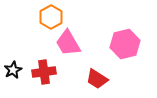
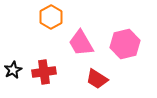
pink trapezoid: moved 13 px right
